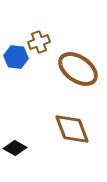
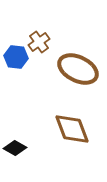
brown cross: rotated 15 degrees counterclockwise
brown ellipse: rotated 9 degrees counterclockwise
